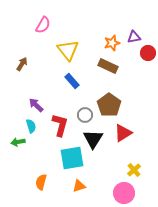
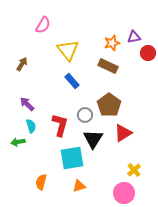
purple arrow: moved 9 px left, 1 px up
